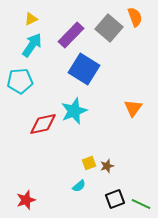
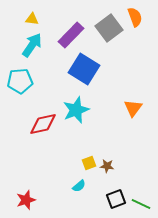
yellow triangle: moved 1 px right; rotated 32 degrees clockwise
gray square: rotated 12 degrees clockwise
cyan star: moved 2 px right, 1 px up
brown star: rotated 24 degrees clockwise
black square: moved 1 px right
